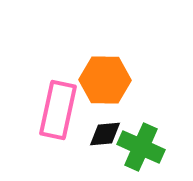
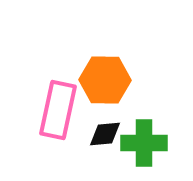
green cross: moved 3 px right, 4 px up; rotated 24 degrees counterclockwise
